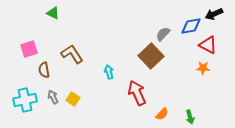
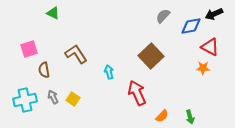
gray semicircle: moved 18 px up
red triangle: moved 2 px right, 2 px down
brown L-shape: moved 4 px right
orange semicircle: moved 2 px down
